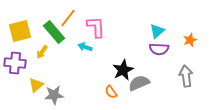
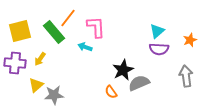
yellow arrow: moved 2 px left, 7 px down
